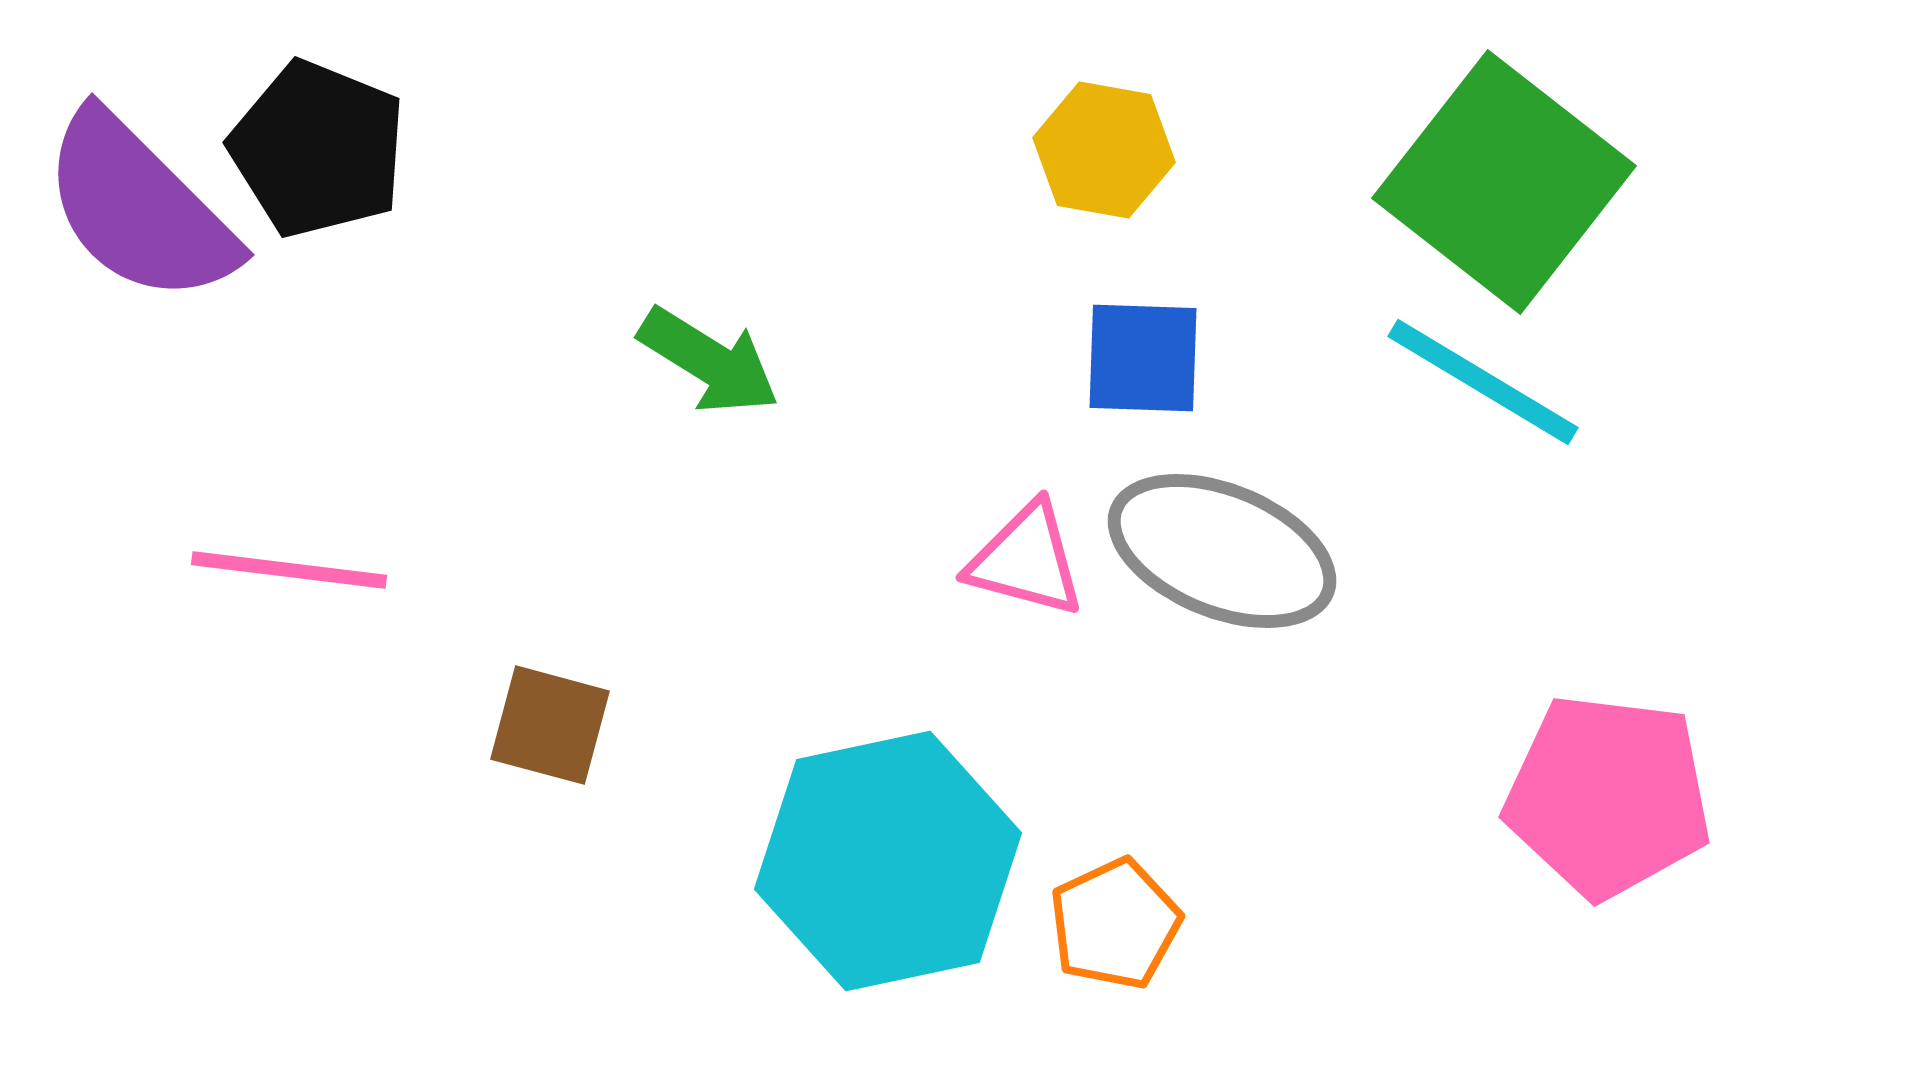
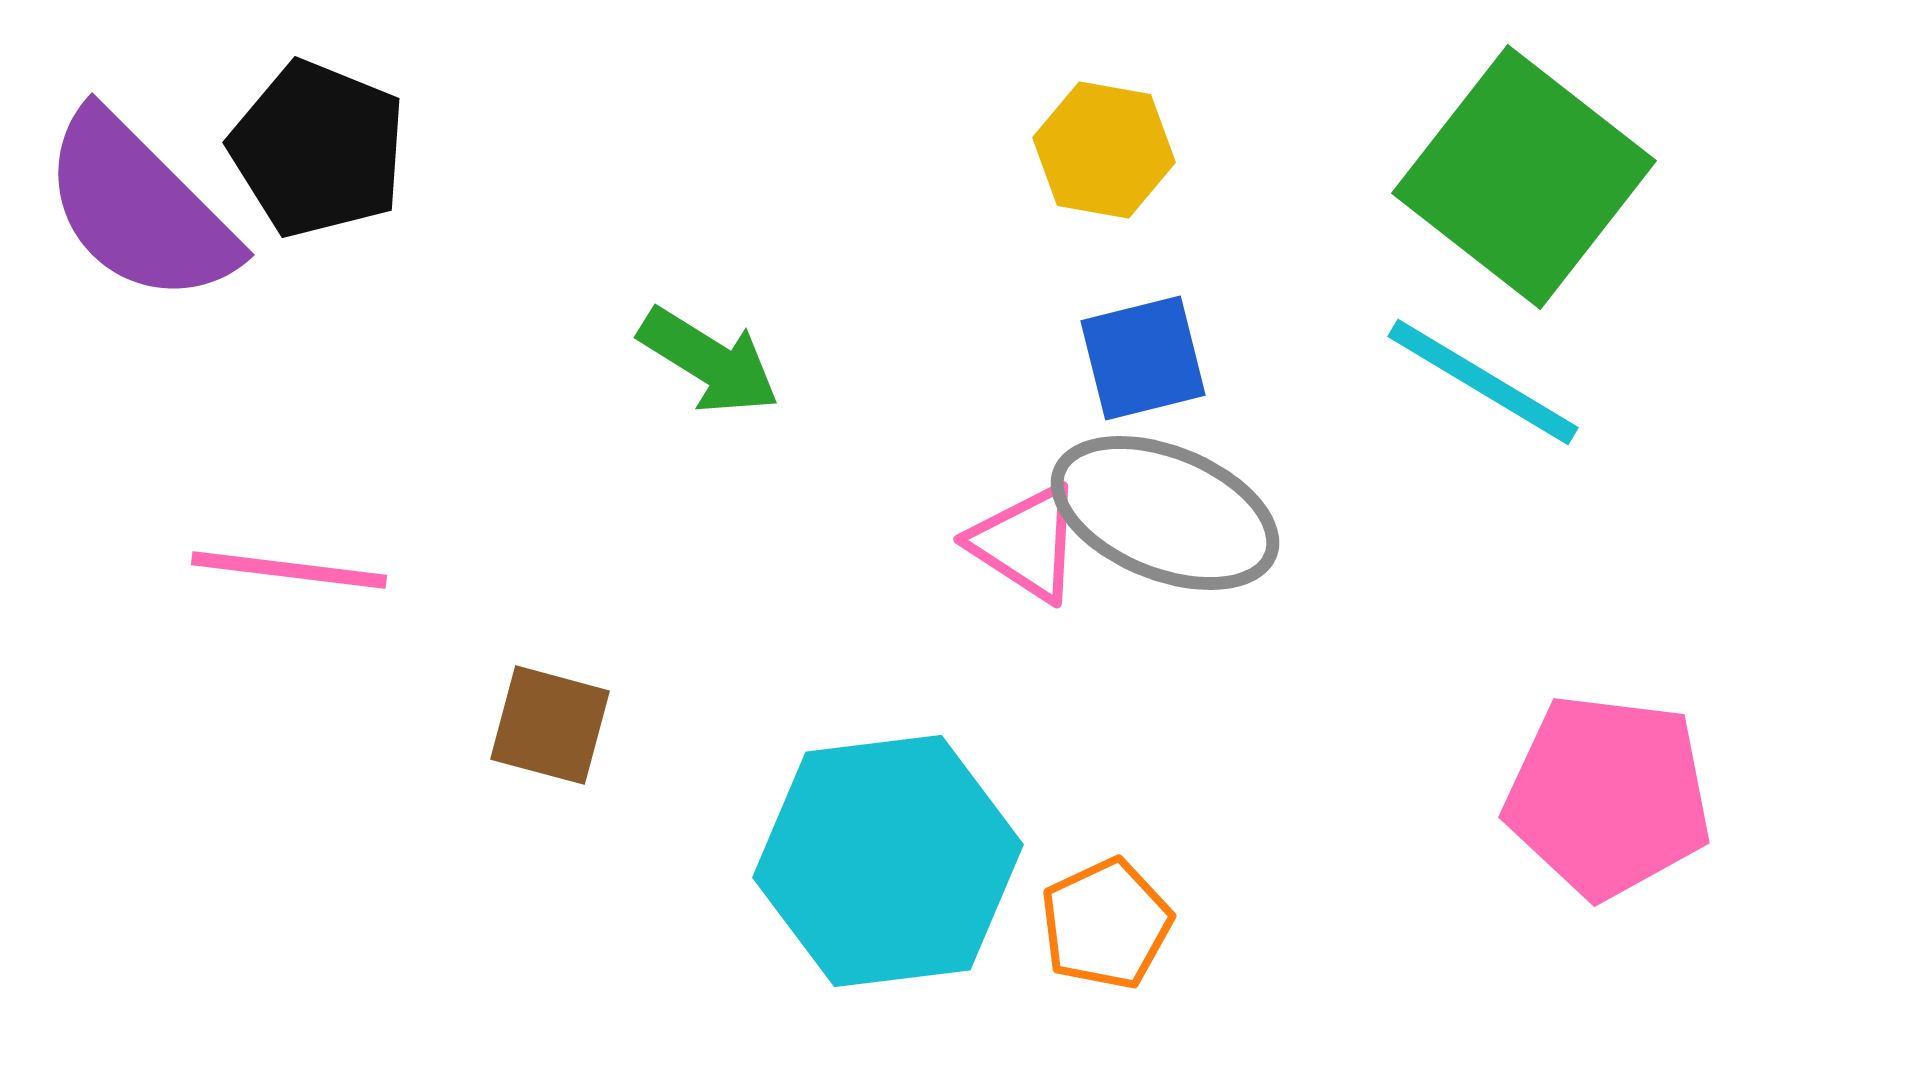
green square: moved 20 px right, 5 px up
blue square: rotated 16 degrees counterclockwise
gray ellipse: moved 57 px left, 38 px up
pink triangle: moved 17 px up; rotated 18 degrees clockwise
cyan hexagon: rotated 5 degrees clockwise
orange pentagon: moved 9 px left
